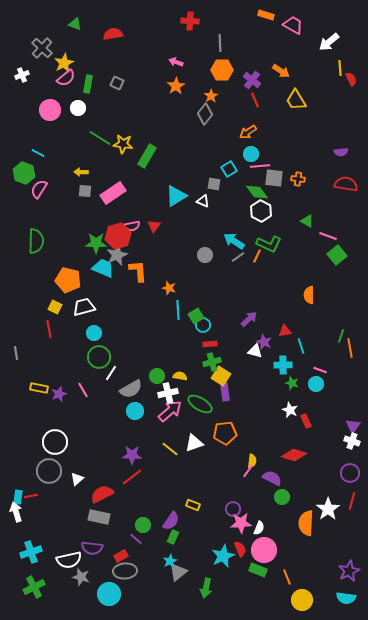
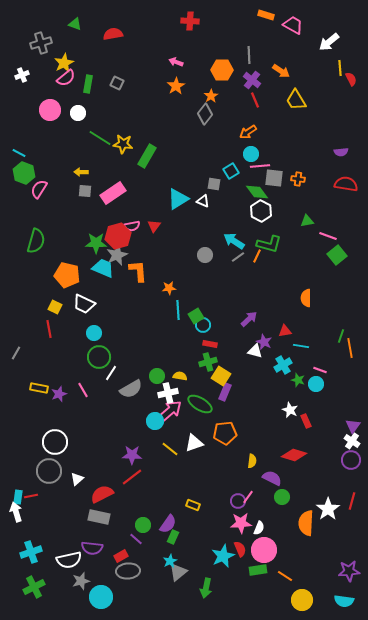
gray line at (220, 43): moved 29 px right, 12 px down
gray cross at (42, 48): moved 1 px left, 5 px up; rotated 30 degrees clockwise
white circle at (78, 108): moved 5 px down
cyan line at (38, 153): moved 19 px left
cyan square at (229, 169): moved 2 px right, 2 px down
cyan triangle at (176, 196): moved 2 px right, 3 px down
green triangle at (307, 221): rotated 40 degrees counterclockwise
green semicircle at (36, 241): rotated 15 degrees clockwise
green L-shape at (269, 244): rotated 10 degrees counterclockwise
orange pentagon at (68, 280): moved 1 px left, 5 px up
orange star at (169, 288): rotated 24 degrees counterclockwise
orange semicircle at (309, 295): moved 3 px left, 3 px down
white trapezoid at (84, 307): moved 3 px up; rotated 140 degrees counterclockwise
red rectangle at (210, 344): rotated 16 degrees clockwise
cyan line at (301, 346): rotated 63 degrees counterclockwise
gray line at (16, 353): rotated 40 degrees clockwise
green cross at (212, 362): moved 4 px left
cyan cross at (283, 365): rotated 30 degrees counterclockwise
green star at (292, 383): moved 6 px right, 3 px up
purple rectangle at (225, 392): rotated 30 degrees clockwise
cyan circle at (135, 411): moved 20 px right, 10 px down
white cross at (352, 441): rotated 14 degrees clockwise
pink line at (248, 471): moved 26 px down
purple circle at (350, 473): moved 1 px right, 13 px up
purple circle at (233, 509): moved 5 px right, 8 px up
purple semicircle at (171, 521): moved 3 px left, 3 px down
green rectangle at (258, 570): rotated 30 degrees counterclockwise
gray ellipse at (125, 571): moved 3 px right
purple star at (349, 571): rotated 20 degrees clockwise
gray star at (81, 577): moved 4 px down; rotated 30 degrees counterclockwise
orange line at (287, 577): moved 2 px left, 1 px up; rotated 35 degrees counterclockwise
cyan circle at (109, 594): moved 8 px left, 3 px down
cyan semicircle at (346, 598): moved 2 px left, 3 px down
